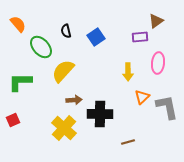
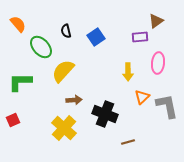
gray L-shape: moved 1 px up
black cross: moved 5 px right; rotated 20 degrees clockwise
